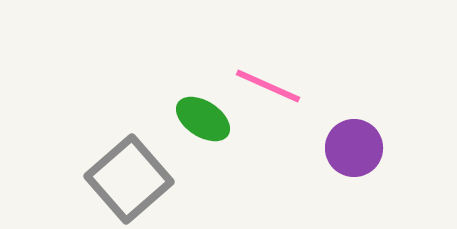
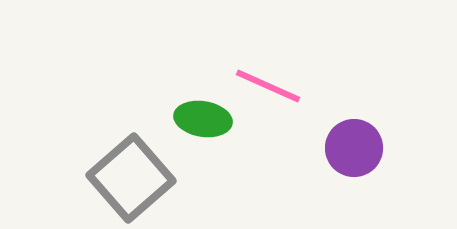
green ellipse: rotated 24 degrees counterclockwise
gray square: moved 2 px right, 1 px up
